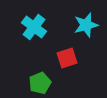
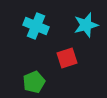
cyan cross: moved 2 px right, 1 px up; rotated 15 degrees counterclockwise
green pentagon: moved 6 px left, 1 px up
